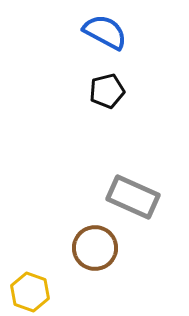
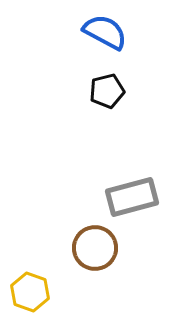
gray rectangle: moved 1 px left; rotated 39 degrees counterclockwise
